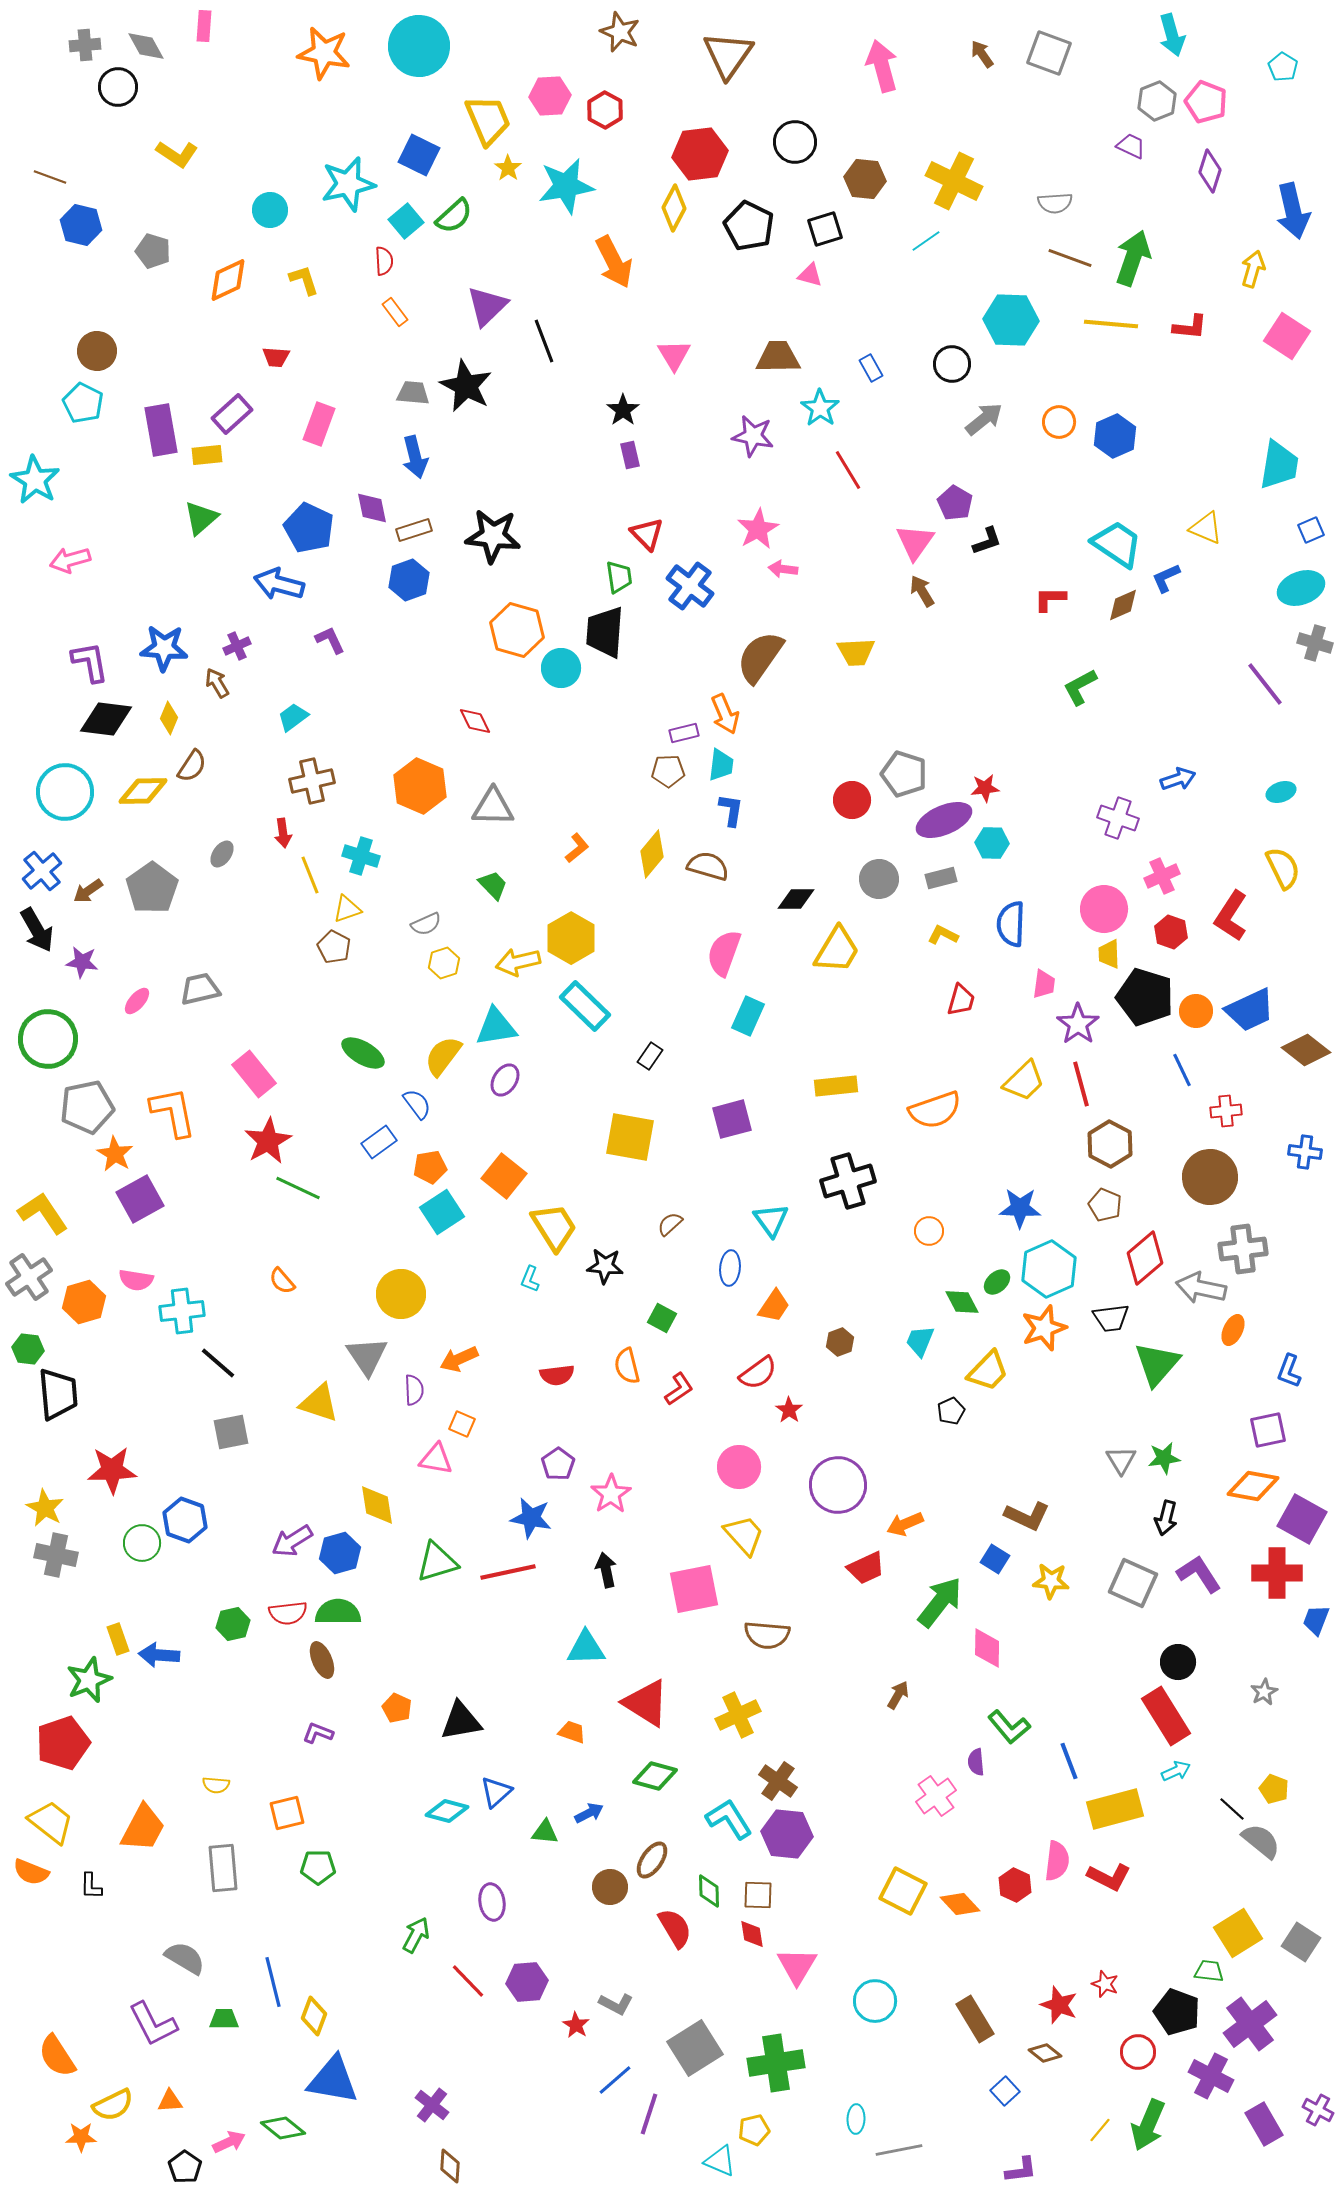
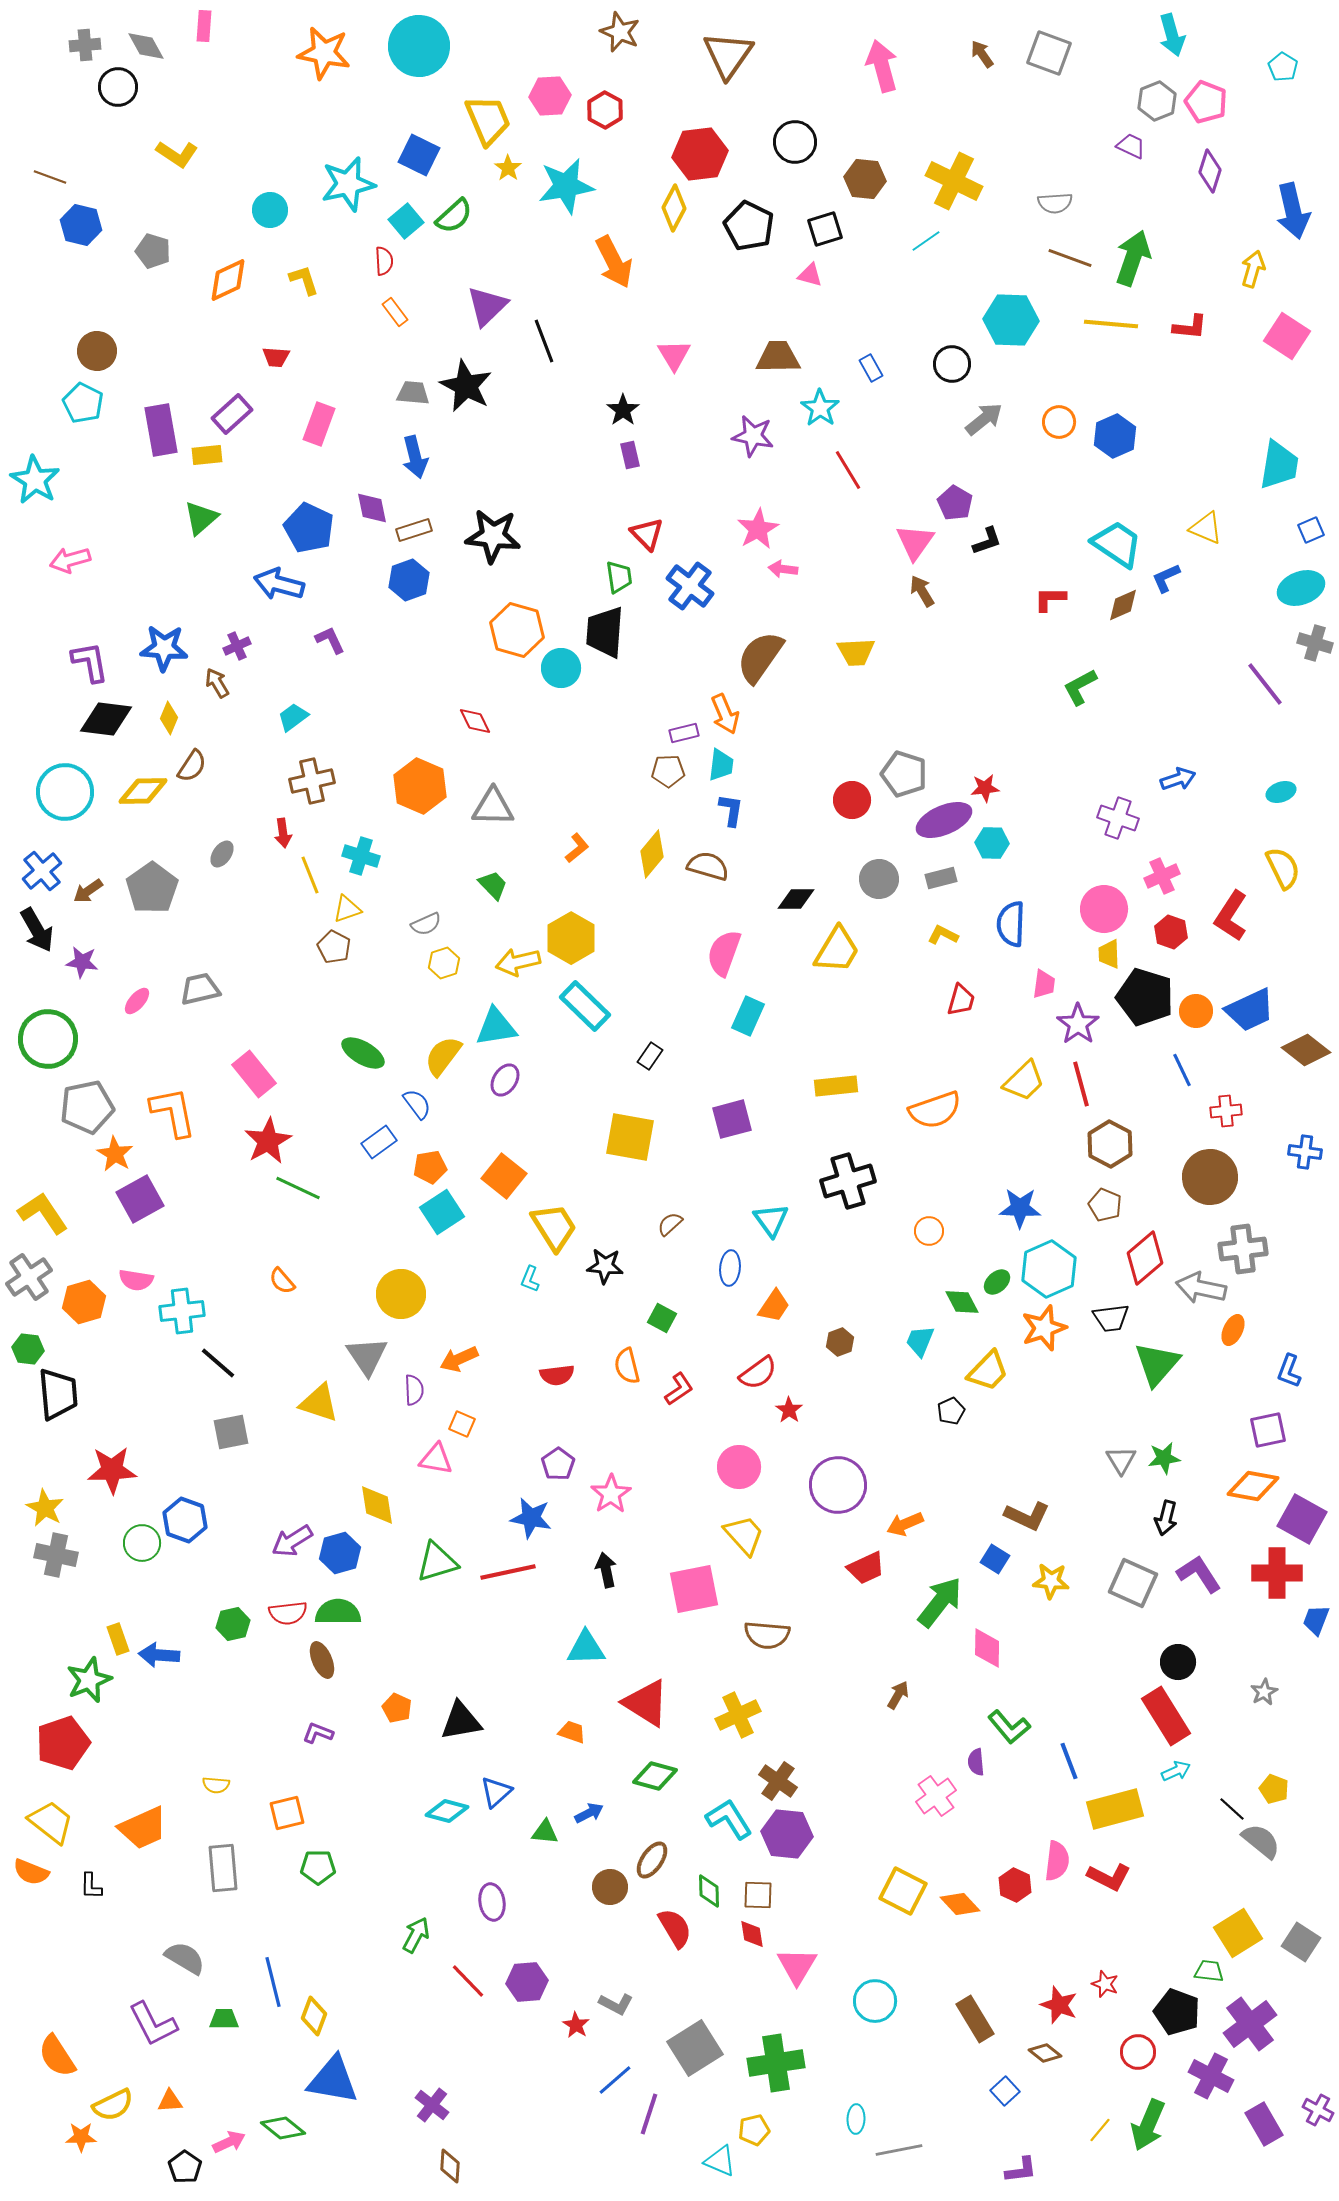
orange trapezoid at (143, 1828): rotated 38 degrees clockwise
